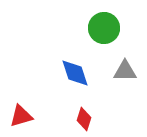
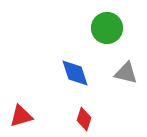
green circle: moved 3 px right
gray triangle: moved 1 px right, 2 px down; rotated 15 degrees clockwise
